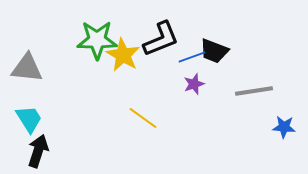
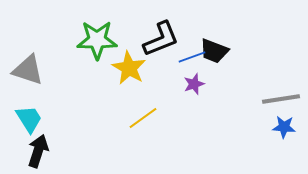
yellow star: moved 6 px right, 13 px down
gray triangle: moved 1 px right, 2 px down; rotated 12 degrees clockwise
gray line: moved 27 px right, 8 px down
yellow line: rotated 72 degrees counterclockwise
